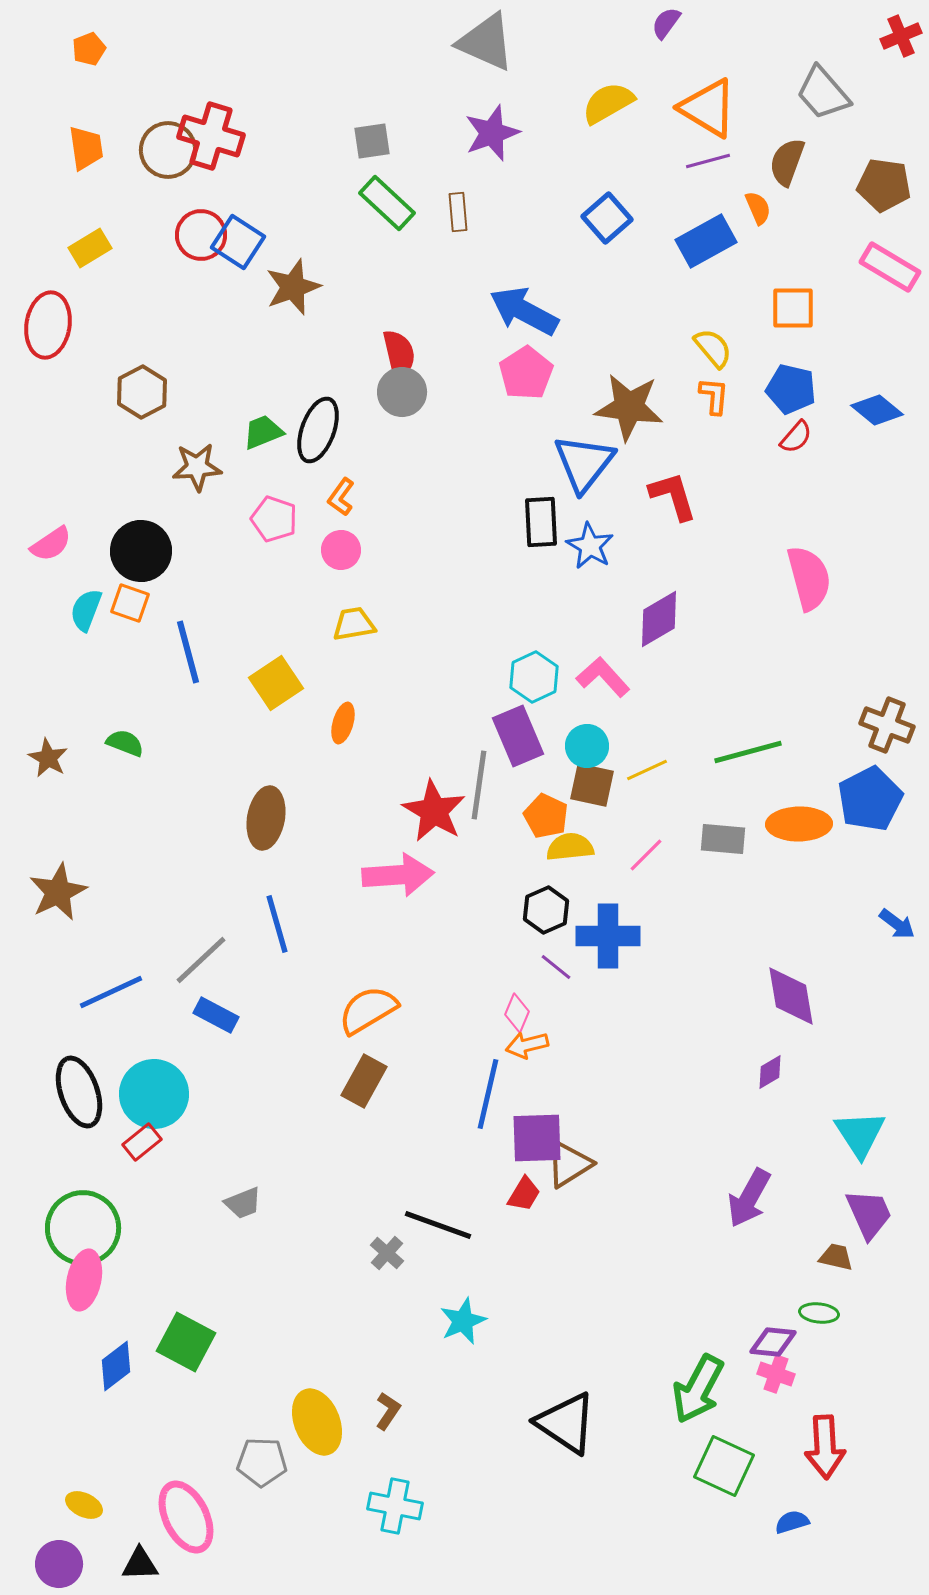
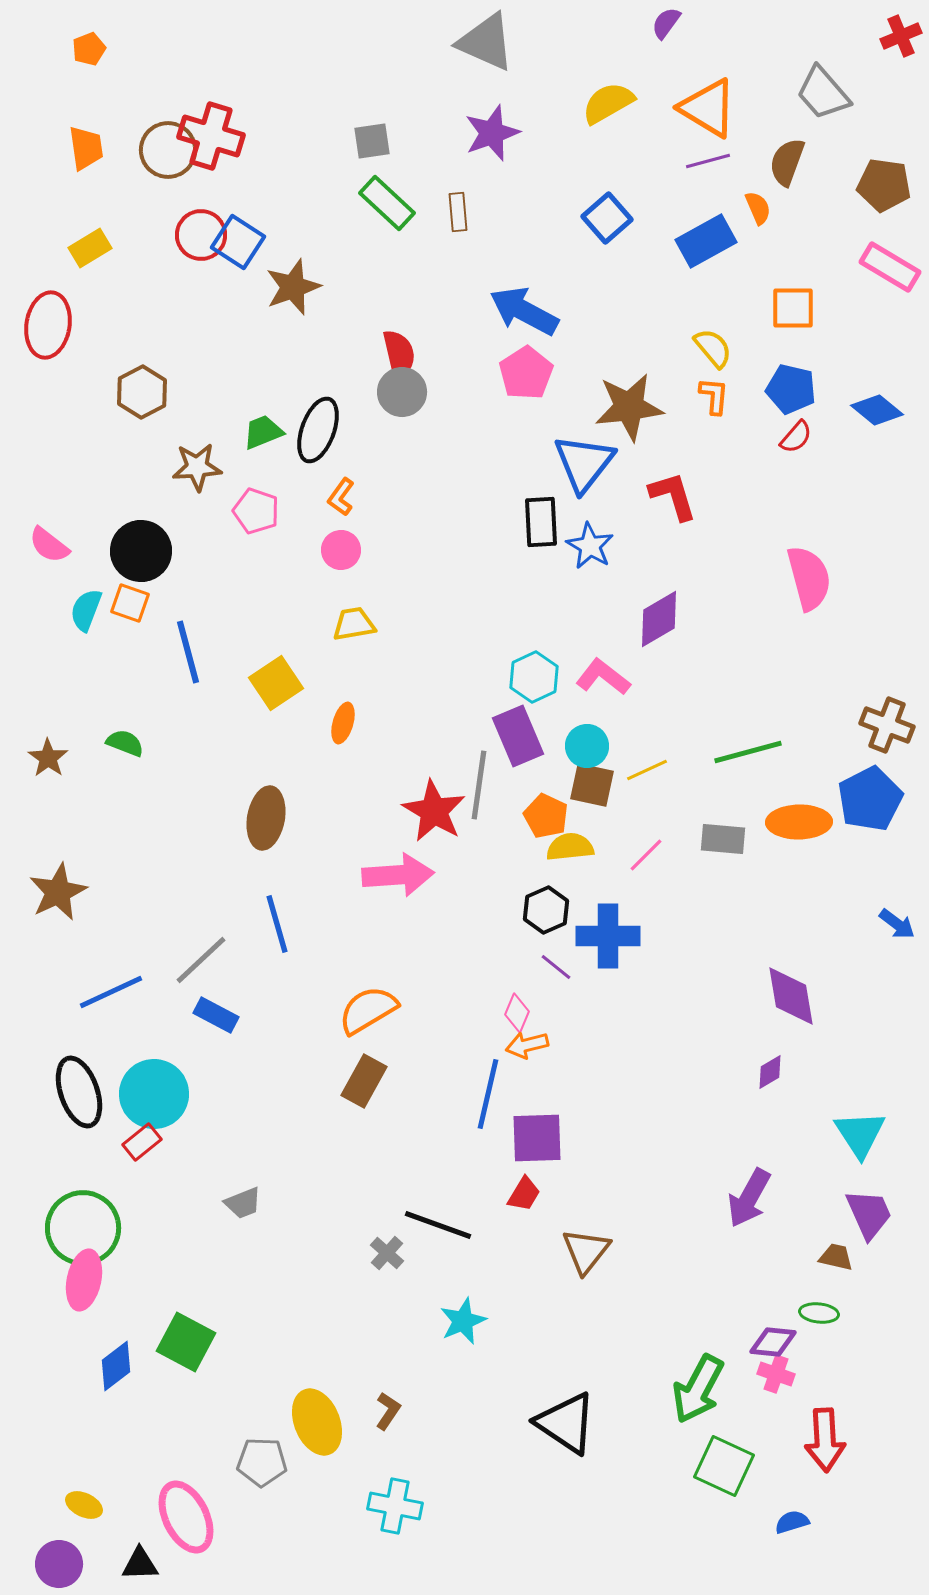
brown star at (629, 407): rotated 14 degrees counterclockwise
pink pentagon at (274, 519): moved 18 px left, 8 px up
pink semicircle at (51, 544): moved 2 px left, 1 px down; rotated 72 degrees clockwise
pink L-shape at (603, 677): rotated 10 degrees counterclockwise
brown star at (48, 758): rotated 6 degrees clockwise
orange ellipse at (799, 824): moved 2 px up
brown triangle at (569, 1164): moved 17 px right, 87 px down; rotated 20 degrees counterclockwise
red arrow at (825, 1447): moved 7 px up
